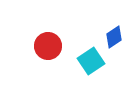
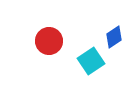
red circle: moved 1 px right, 5 px up
